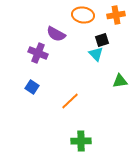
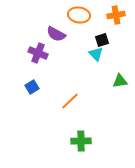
orange ellipse: moved 4 px left
blue square: rotated 24 degrees clockwise
